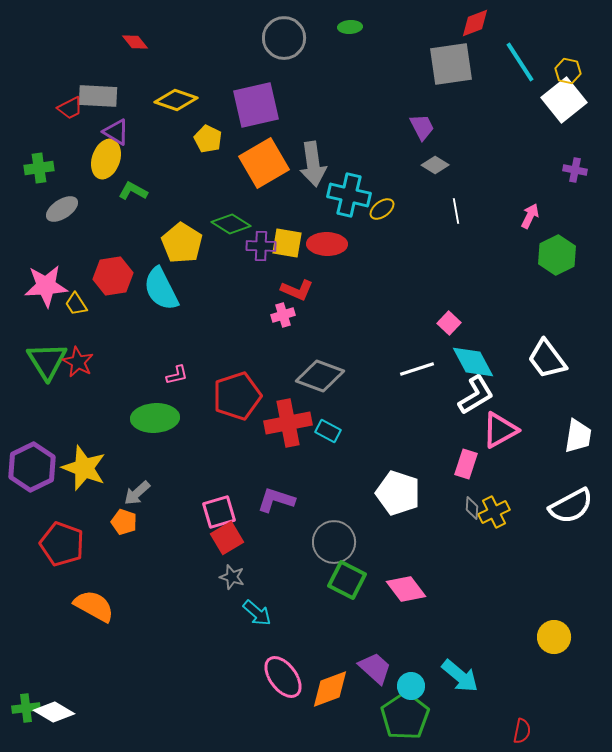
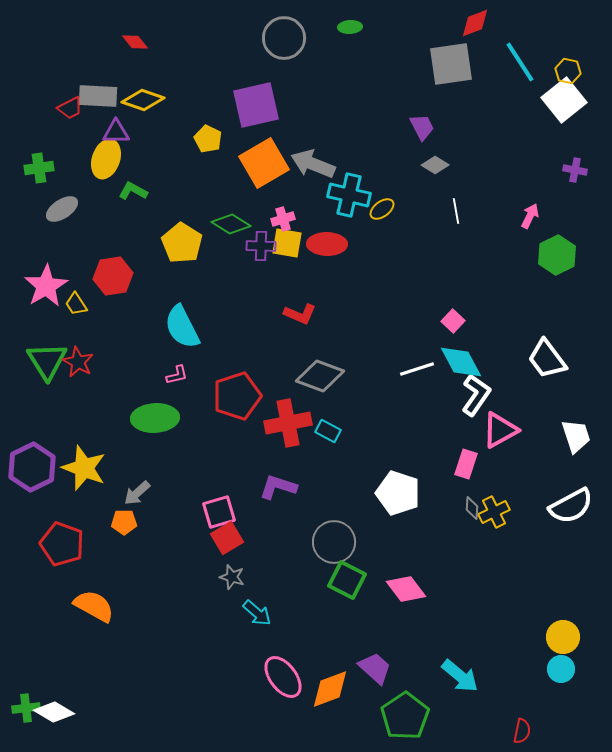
yellow diamond at (176, 100): moved 33 px left
purple triangle at (116, 132): rotated 32 degrees counterclockwise
gray arrow at (313, 164): rotated 120 degrees clockwise
pink star at (46, 286): rotated 27 degrees counterclockwise
cyan semicircle at (161, 289): moved 21 px right, 38 px down
red L-shape at (297, 290): moved 3 px right, 24 px down
pink cross at (283, 315): moved 96 px up
pink square at (449, 323): moved 4 px right, 2 px up
cyan diamond at (473, 362): moved 12 px left
white L-shape at (476, 395): rotated 24 degrees counterclockwise
white trapezoid at (578, 436): moved 2 px left; rotated 27 degrees counterclockwise
purple L-shape at (276, 500): moved 2 px right, 13 px up
orange pentagon at (124, 522): rotated 20 degrees counterclockwise
yellow circle at (554, 637): moved 9 px right
cyan circle at (411, 686): moved 150 px right, 17 px up
